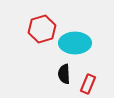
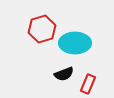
black semicircle: rotated 108 degrees counterclockwise
